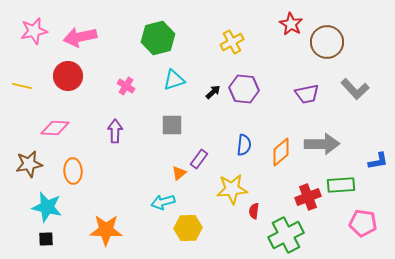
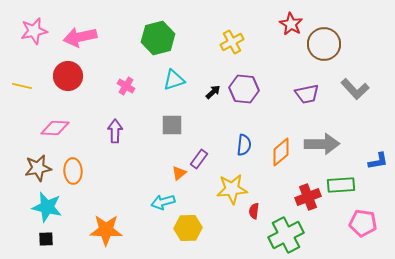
brown circle: moved 3 px left, 2 px down
brown star: moved 9 px right, 4 px down
